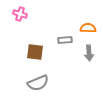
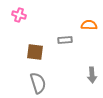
pink cross: moved 1 px left, 1 px down
orange semicircle: moved 1 px right, 3 px up
gray arrow: moved 3 px right, 22 px down
gray semicircle: rotated 85 degrees counterclockwise
